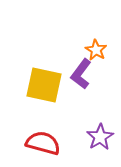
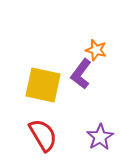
orange star: rotated 15 degrees counterclockwise
yellow square: moved 1 px left
red semicircle: moved 8 px up; rotated 44 degrees clockwise
